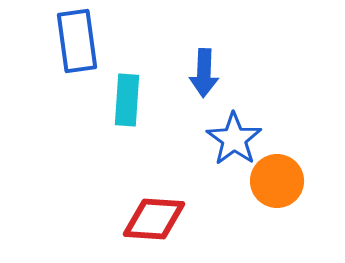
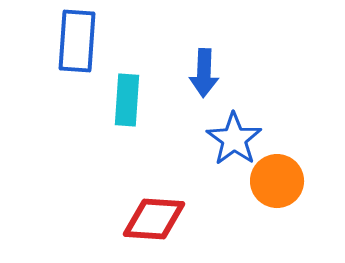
blue rectangle: rotated 12 degrees clockwise
